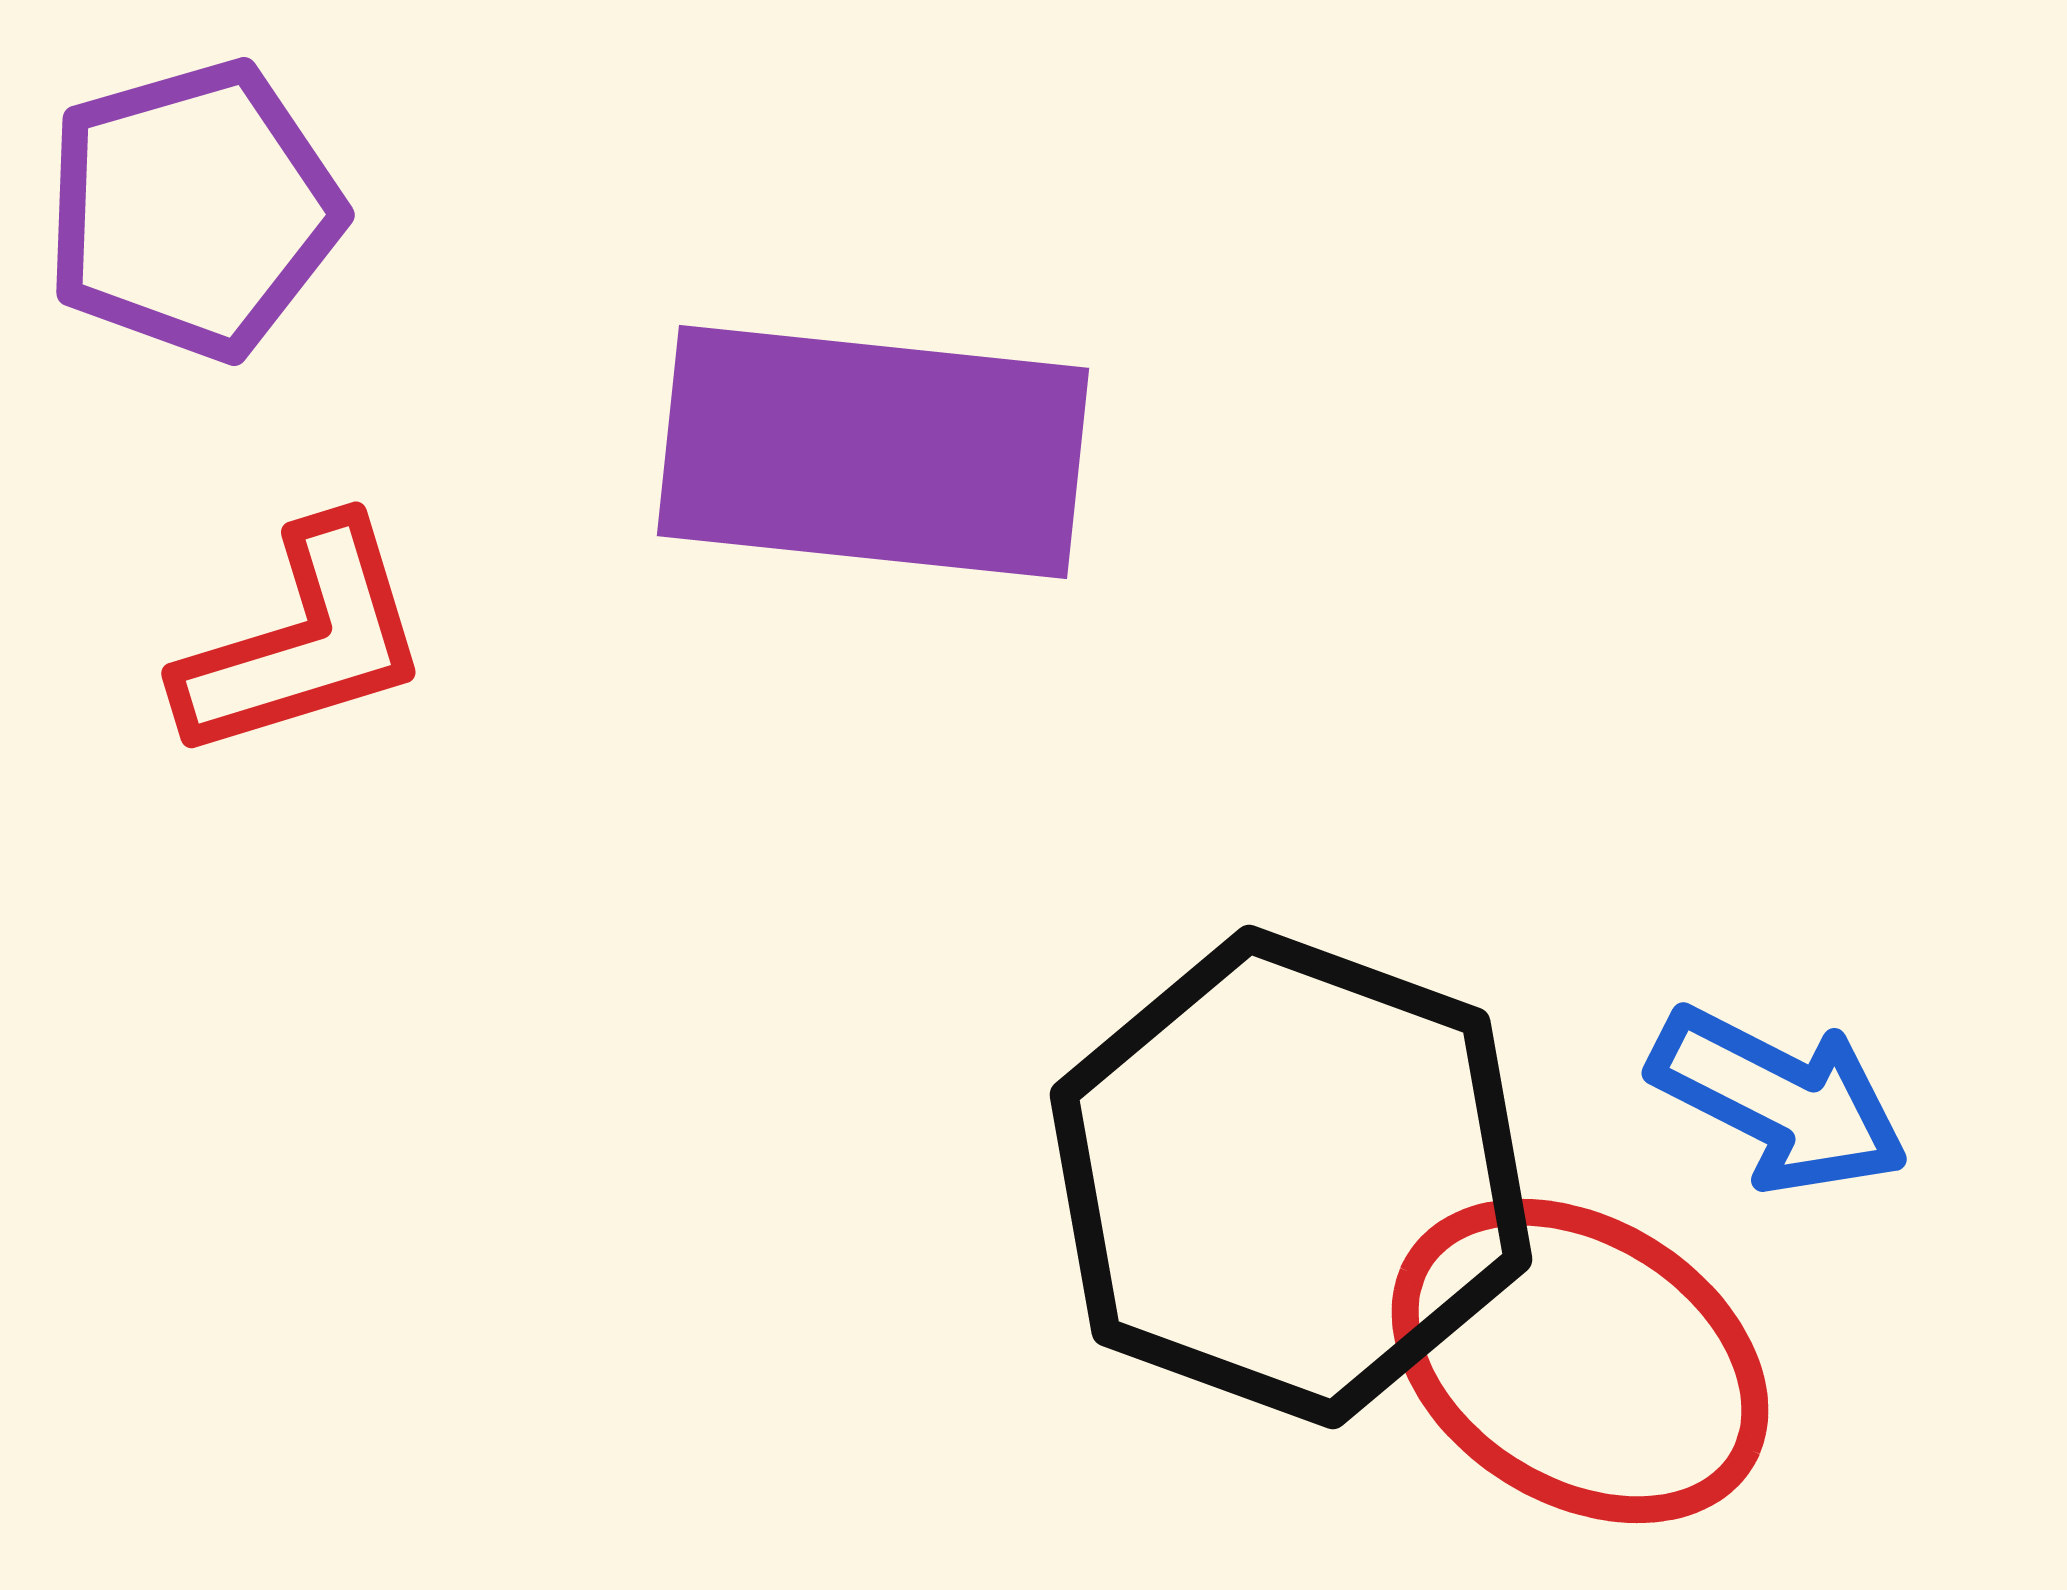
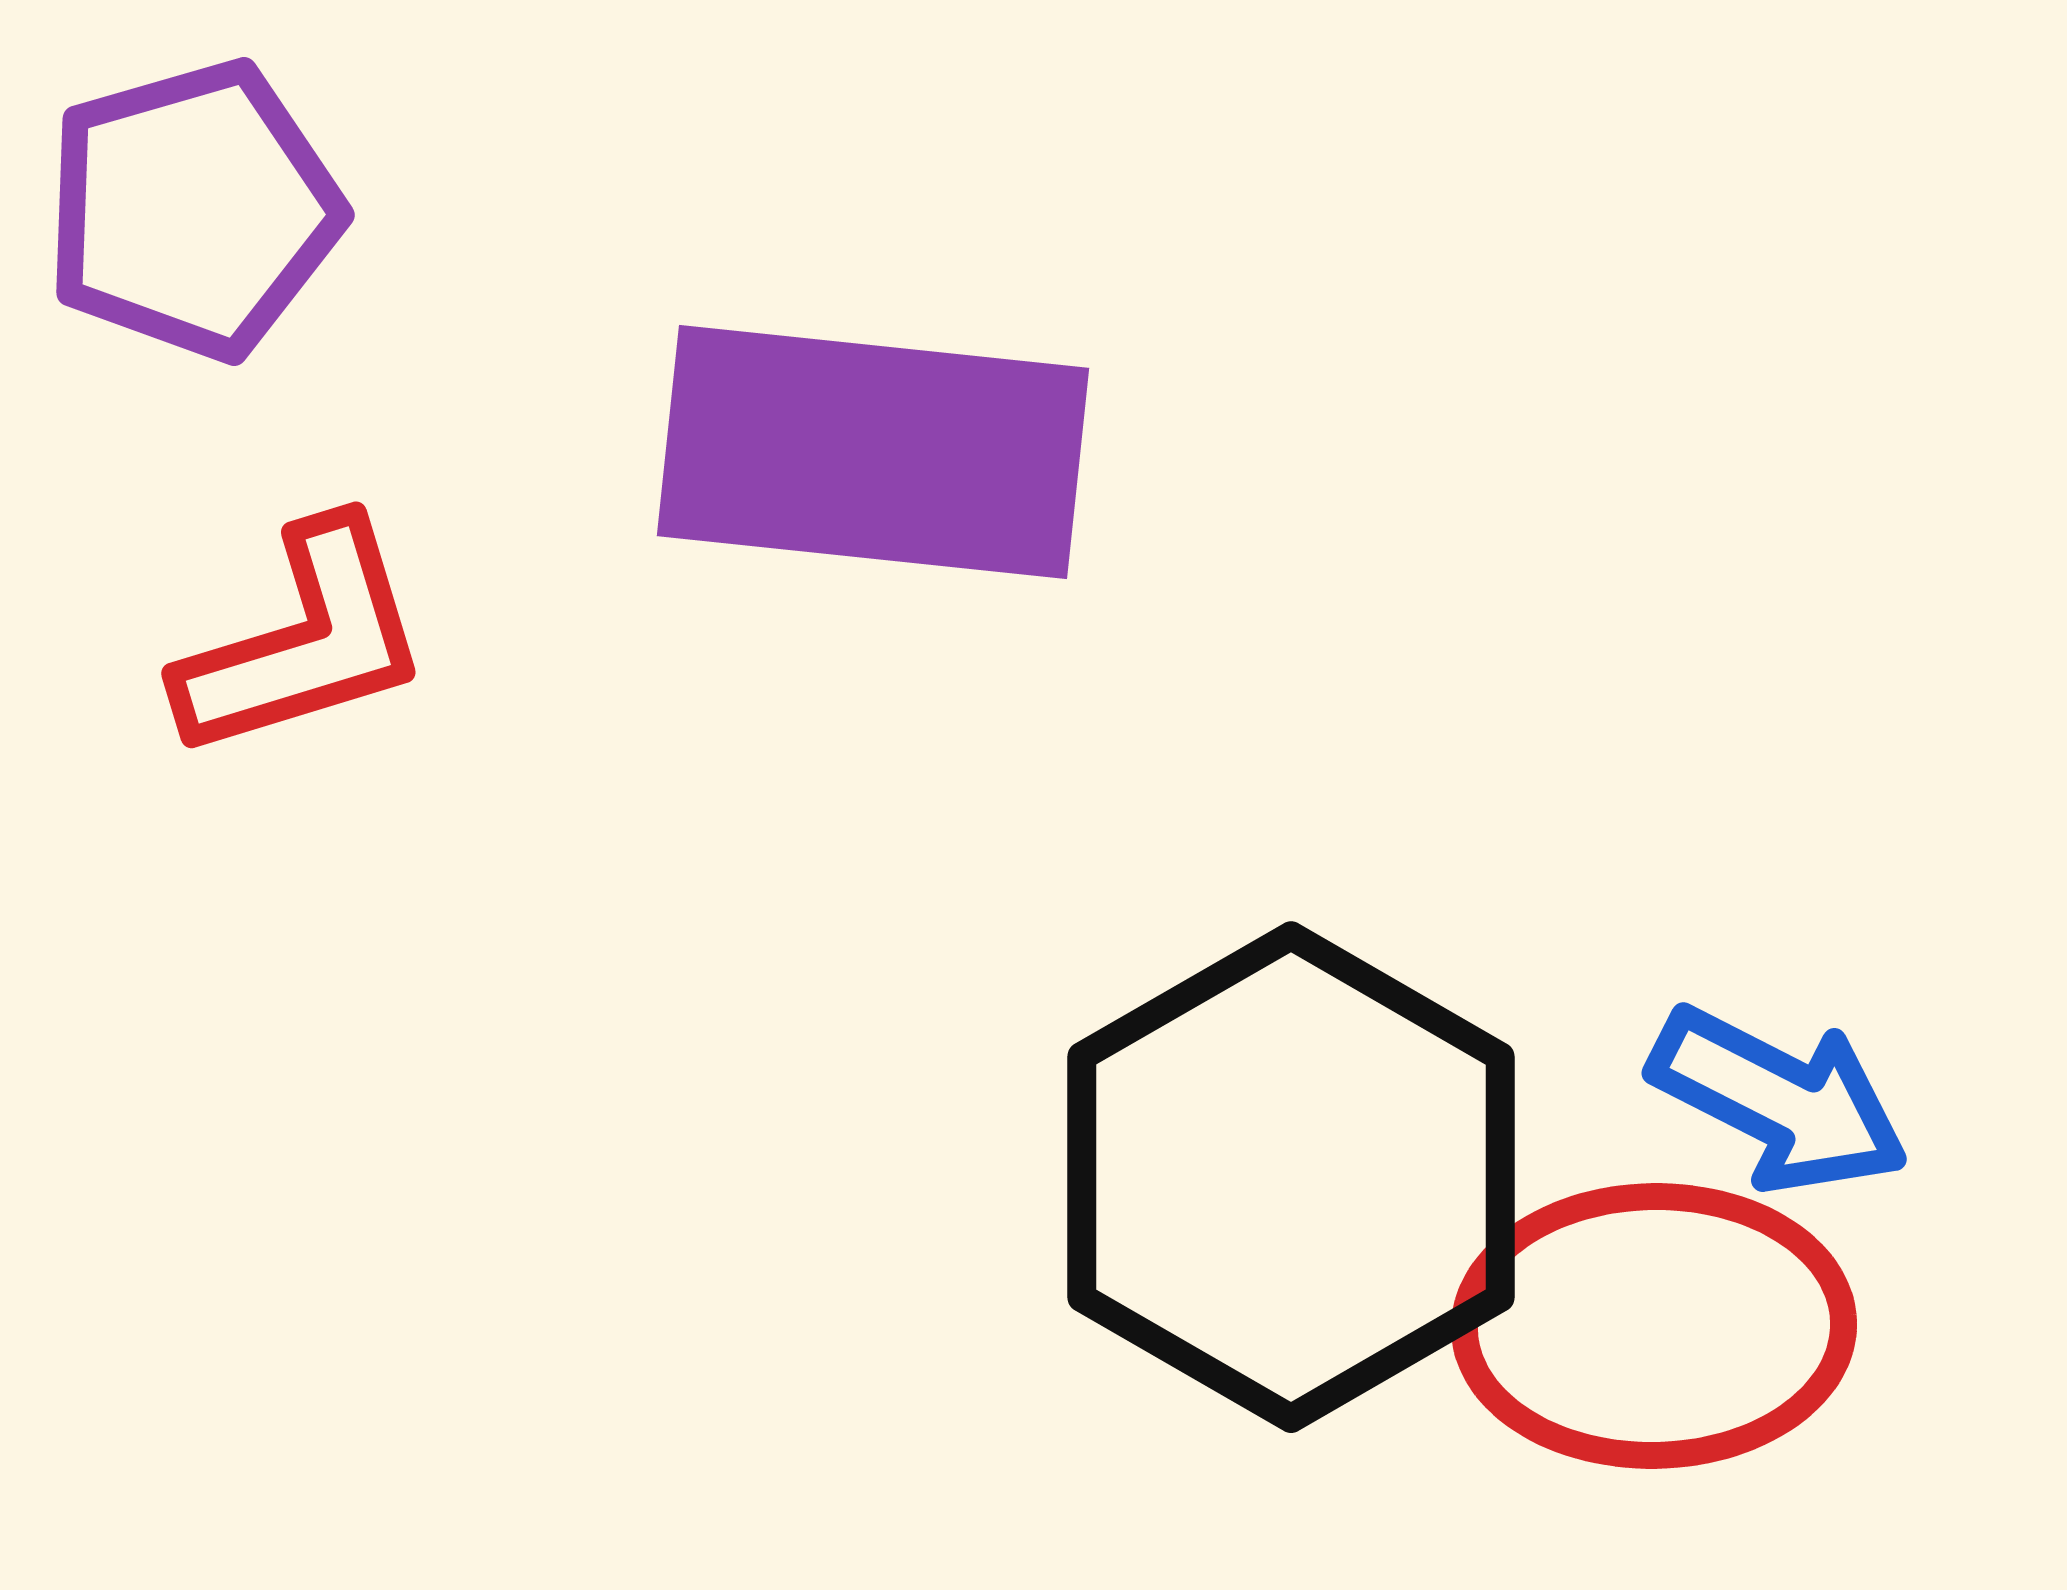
black hexagon: rotated 10 degrees clockwise
red ellipse: moved 74 px right, 35 px up; rotated 33 degrees counterclockwise
